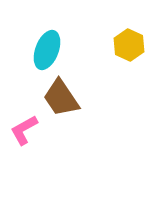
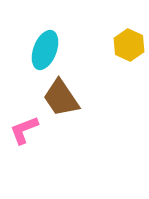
cyan ellipse: moved 2 px left
pink L-shape: rotated 8 degrees clockwise
